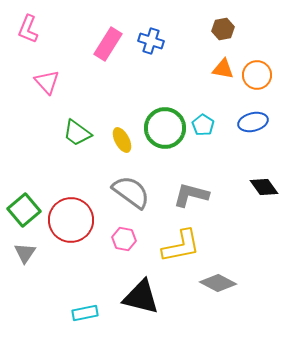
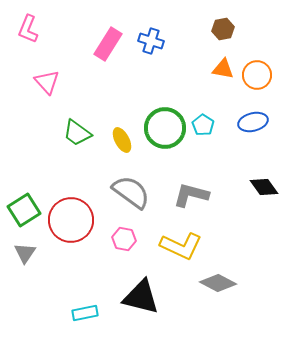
green square: rotated 8 degrees clockwise
yellow L-shape: rotated 36 degrees clockwise
